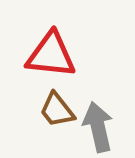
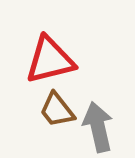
red triangle: moved 1 px left, 5 px down; rotated 20 degrees counterclockwise
